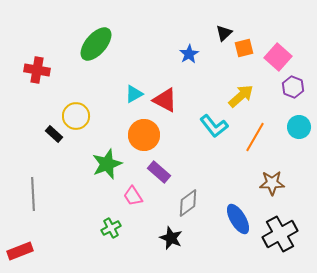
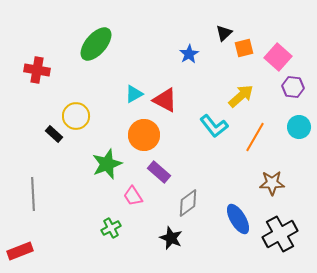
purple hexagon: rotated 15 degrees counterclockwise
